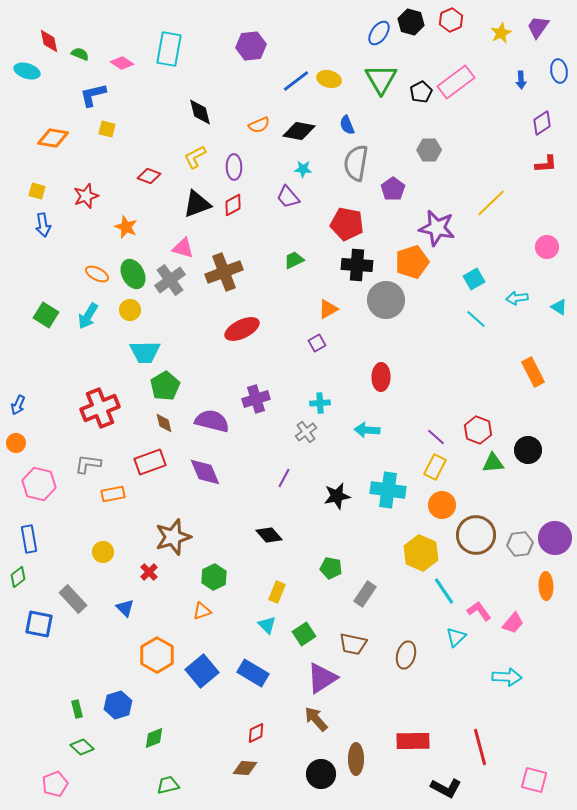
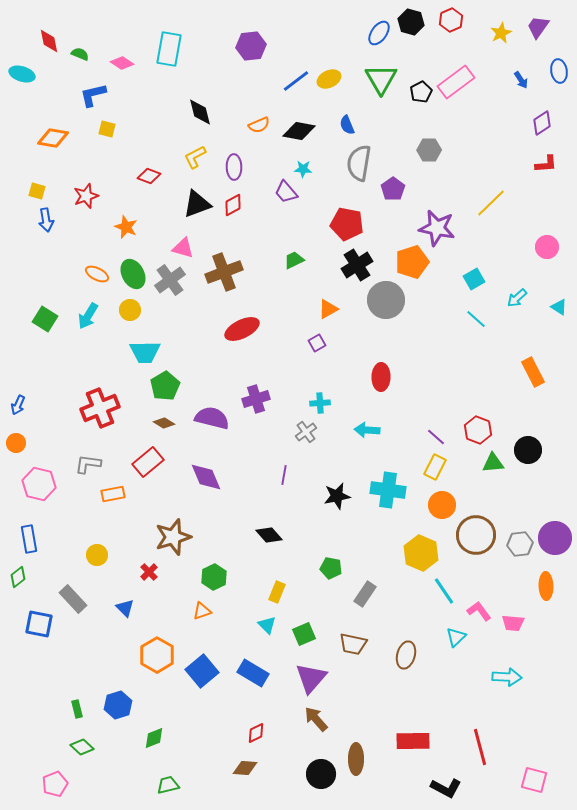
cyan ellipse at (27, 71): moved 5 px left, 3 px down
yellow ellipse at (329, 79): rotated 40 degrees counterclockwise
blue arrow at (521, 80): rotated 30 degrees counterclockwise
gray semicircle at (356, 163): moved 3 px right
purple trapezoid at (288, 197): moved 2 px left, 5 px up
blue arrow at (43, 225): moved 3 px right, 5 px up
black cross at (357, 265): rotated 36 degrees counterclockwise
cyan arrow at (517, 298): rotated 35 degrees counterclockwise
green square at (46, 315): moved 1 px left, 4 px down
purple semicircle at (212, 421): moved 3 px up
brown diamond at (164, 423): rotated 45 degrees counterclockwise
red rectangle at (150, 462): moved 2 px left; rotated 20 degrees counterclockwise
purple diamond at (205, 472): moved 1 px right, 5 px down
purple line at (284, 478): moved 3 px up; rotated 18 degrees counterclockwise
yellow circle at (103, 552): moved 6 px left, 3 px down
pink trapezoid at (513, 623): rotated 55 degrees clockwise
green square at (304, 634): rotated 10 degrees clockwise
purple triangle at (322, 678): moved 11 px left; rotated 16 degrees counterclockwise
